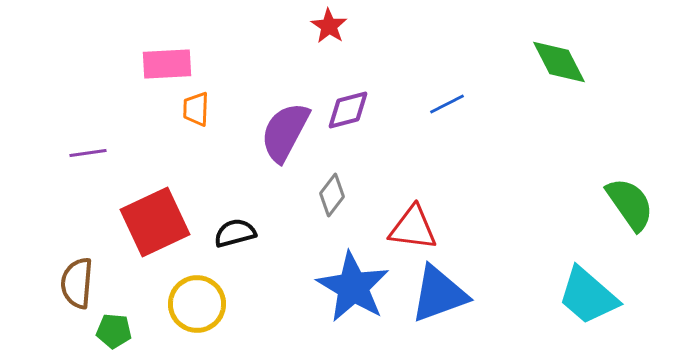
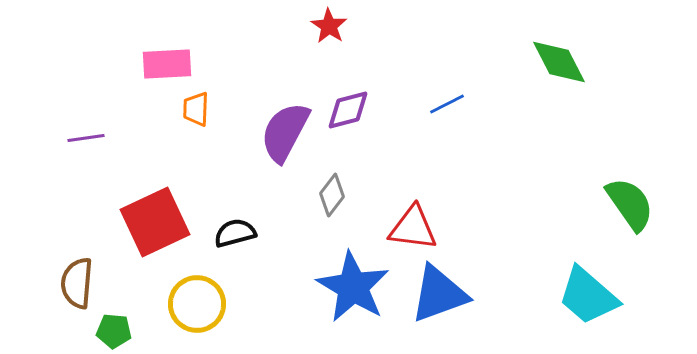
purple line: moved 2 px left, 15 px up
